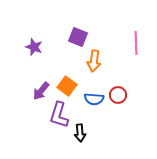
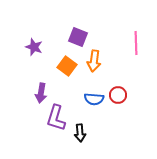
orange square: moved 20 px up
purple arrow: moved 2 px down; rotated 30 degrees counterclockwise
purple L-shape: moved 3 px left, 3 px down
